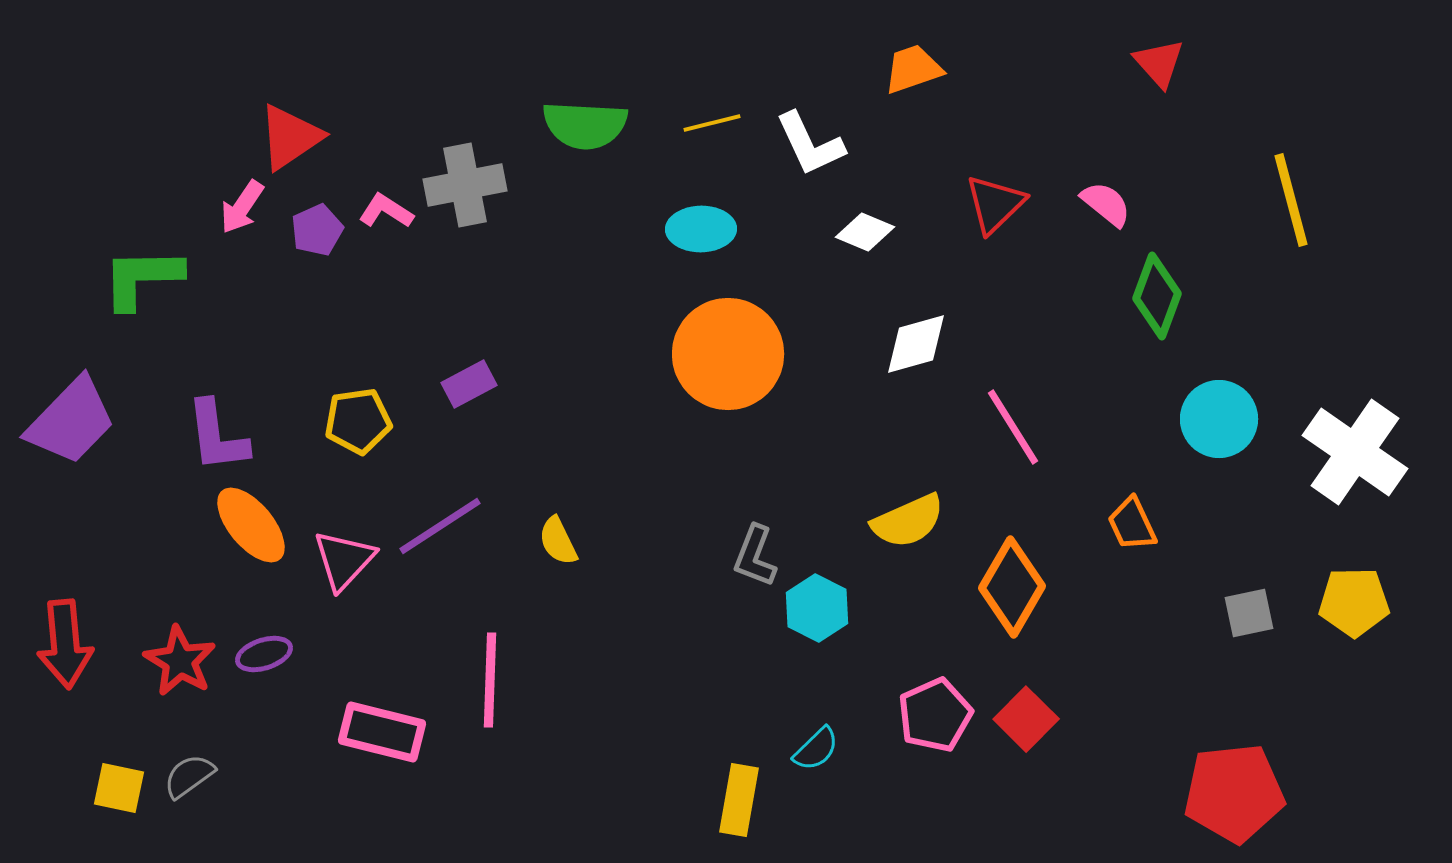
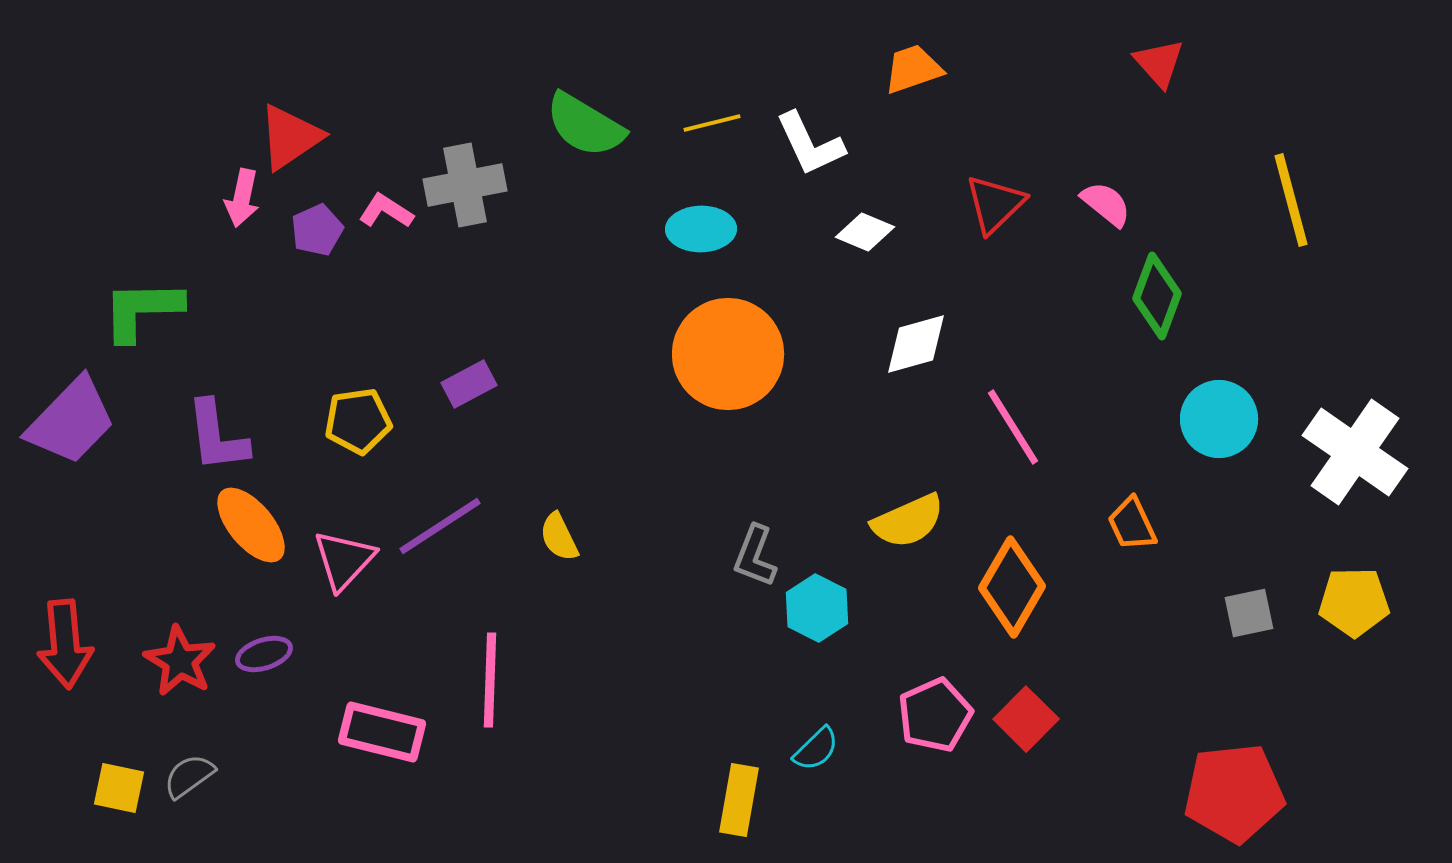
green semicircle at (585, 125): rotated 28 degrees clockwise
pink arrow at (242, 207): moved 9 px up; rotated 22 degrees counterclockwise
green L-shape at (142, 278): moved 32 px down
yellow semicircle at (558, 541): moved 1 px right, 4 px up
